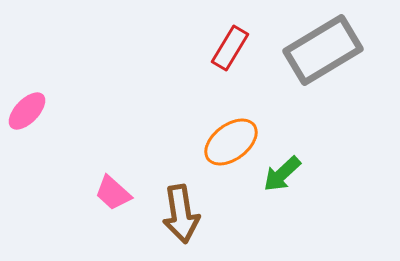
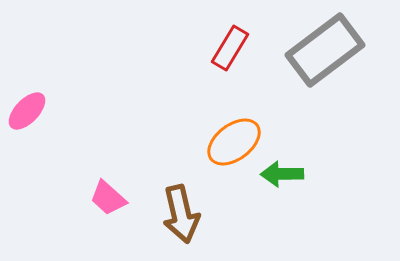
gray rectangle: moved 2 px right; rotated 6 degrees counterclockwise
orange ellipse: moved 3 px right
green arrow: rotated 42 degrees clockwise
pink trapezoid: moved 5 px left, 5 px down
brown arrow: rotated 4 degrees counterclockwise
